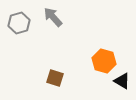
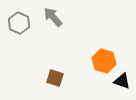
gray hexagon: rotated 20 degrees counterclockwise
black triangle: rotated 12 degrees counterclockwise
